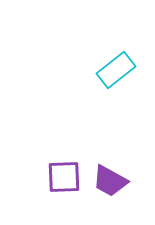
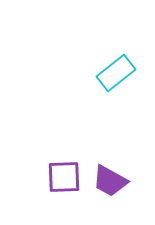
cyan rectangle: moved 3 px down
